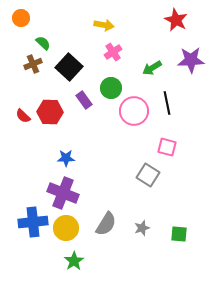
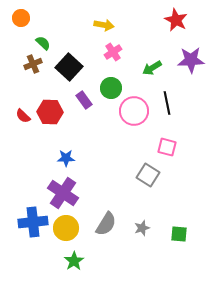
purple cross: rotated 12 degrees clockwise
